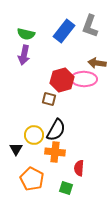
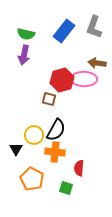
gray L-shape: moved 4 px right, 1 px down
